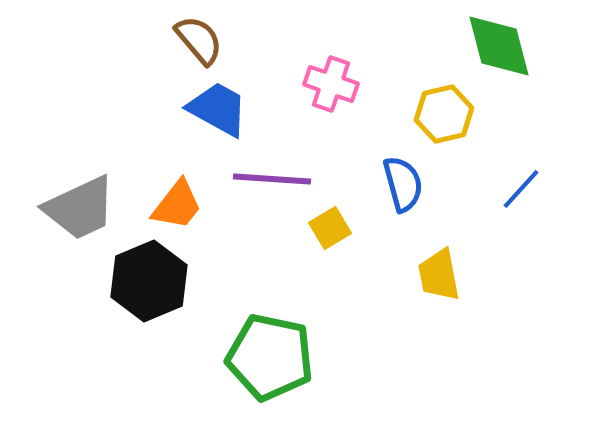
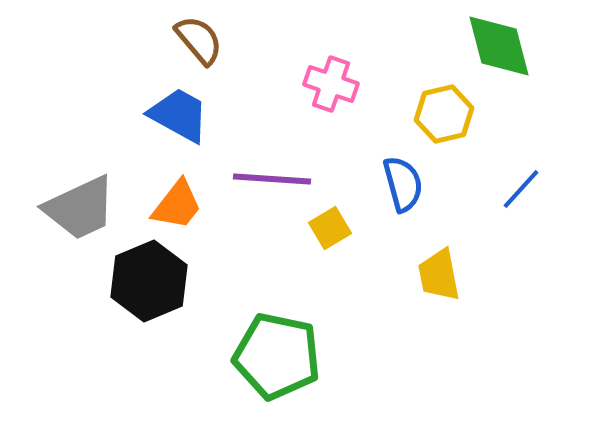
blue trapezoid: moved 39 px left, 6 px down
green pentagon: moved 7 px right, 1 px up
